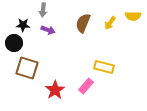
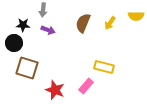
yellow semicircle: moved 3 px right
red star: rotated 18 degrees counterclockwise
